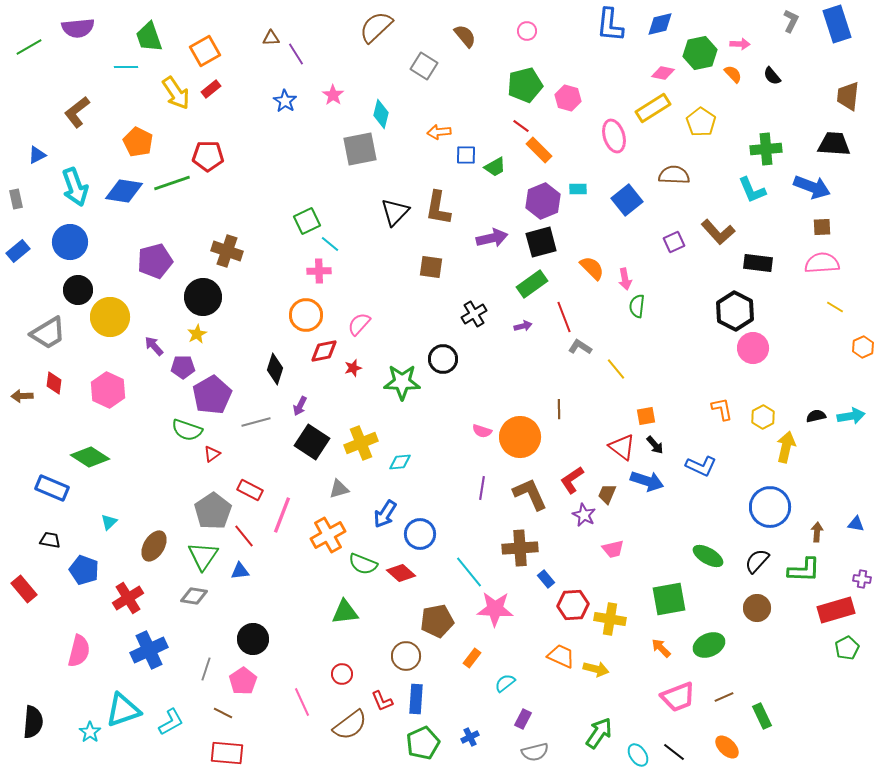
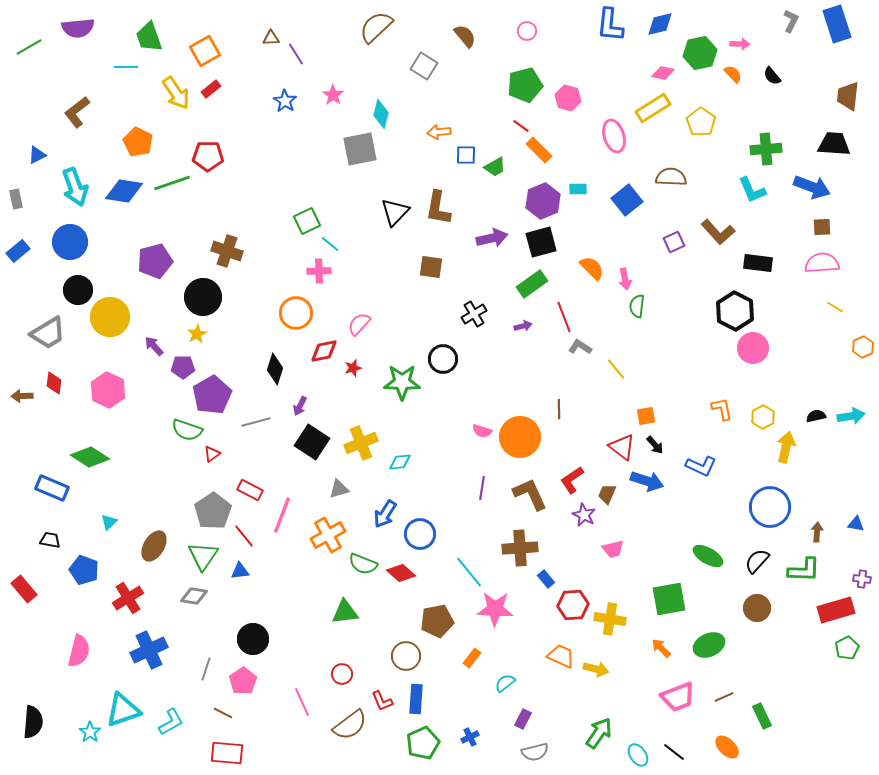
brown semicircle at (674, 175): moved 3 px left, 2 px down
orange circle at (306, 315): moved 10 px left, 2 px up
